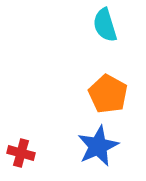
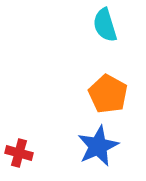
red cross: moved 2 px left
